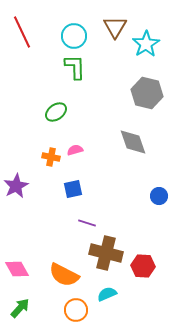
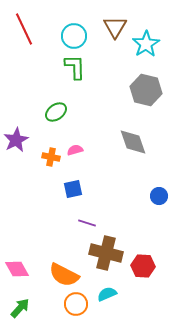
red line: moved 2 px right, 3 px up
gray hexagon: moved 1 px left, 3 px up
purple star: moved 46 px up
orange circle: moved 6 px up
